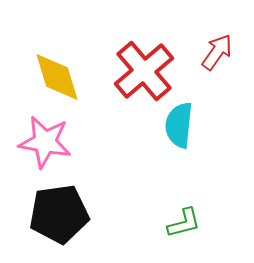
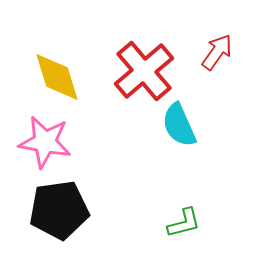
cyan semicircle: rotated 30 degrees counterclockwise
black pentagon: moved 4 px up
